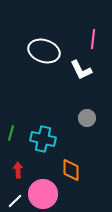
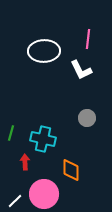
pink line: moved 5 px left
white ellipse: rotated 20 degrees counterclockwise
red arrow: moved 7 px right, 8 px up
pink circle: moved 1 px right
